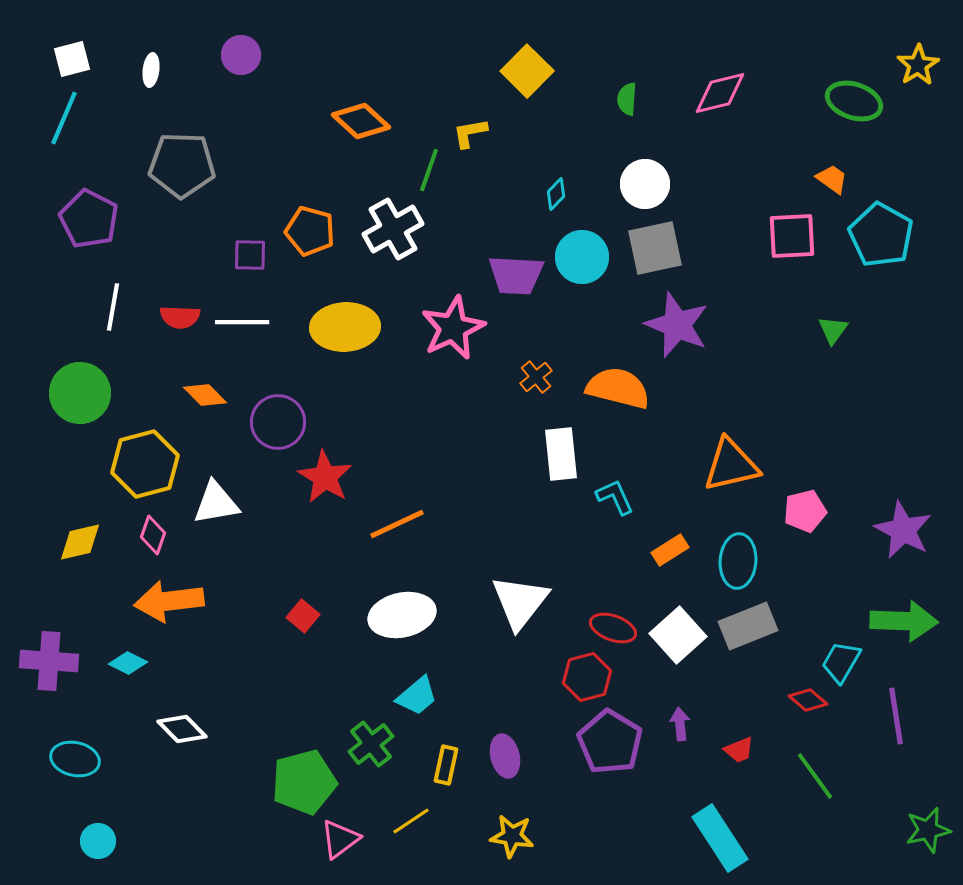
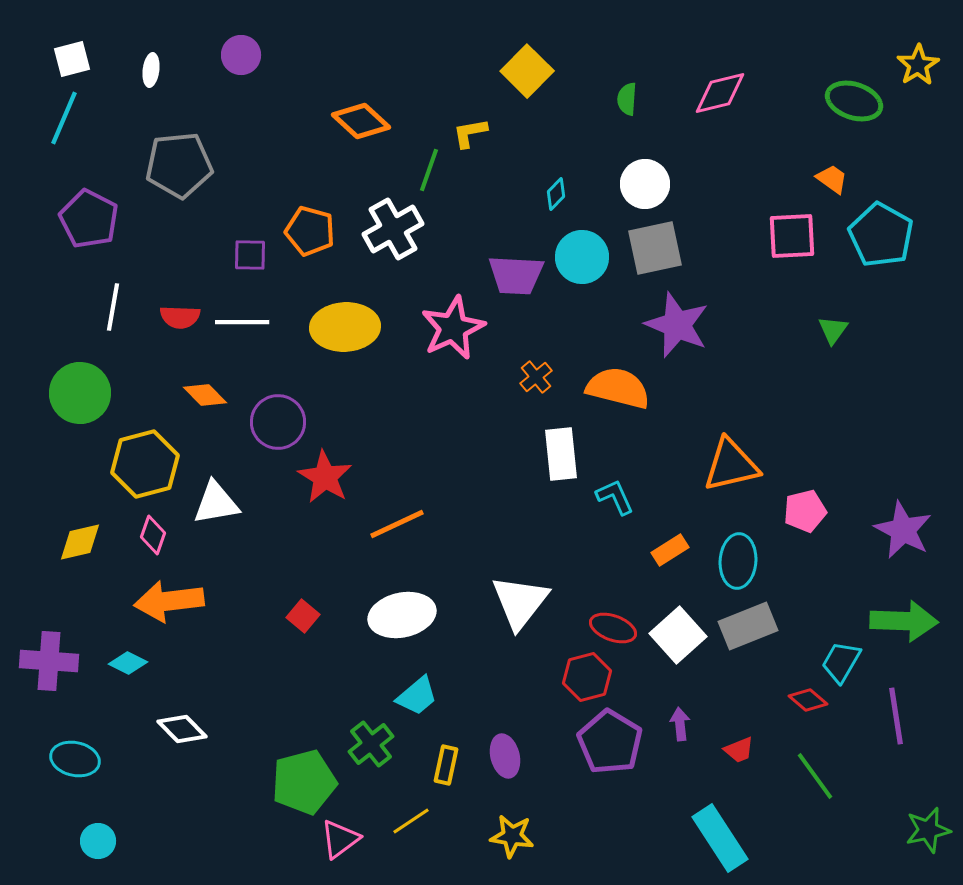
gray pentagon at (182, 165): moved 3 px left; rotated 8 degrees counterclockwise
